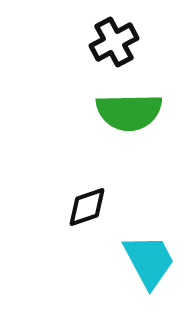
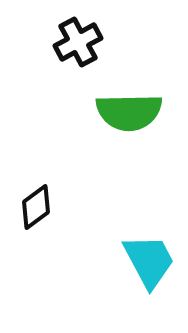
black cross: moved 36 px left
black diamond: moved 51 px left; rotated 18 degrees counterclockwise
